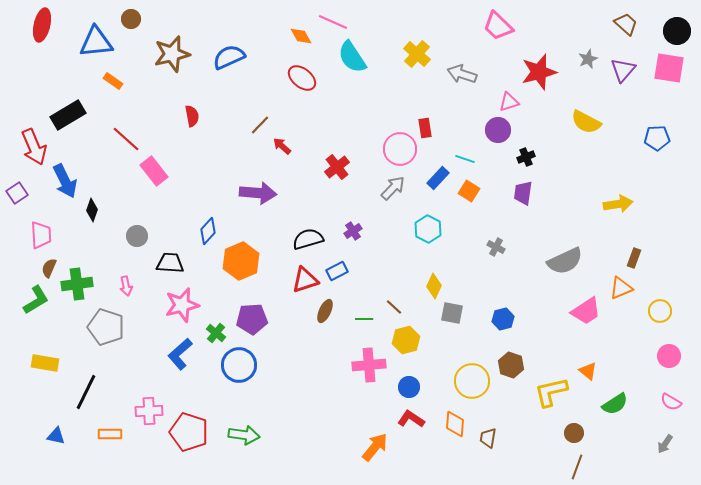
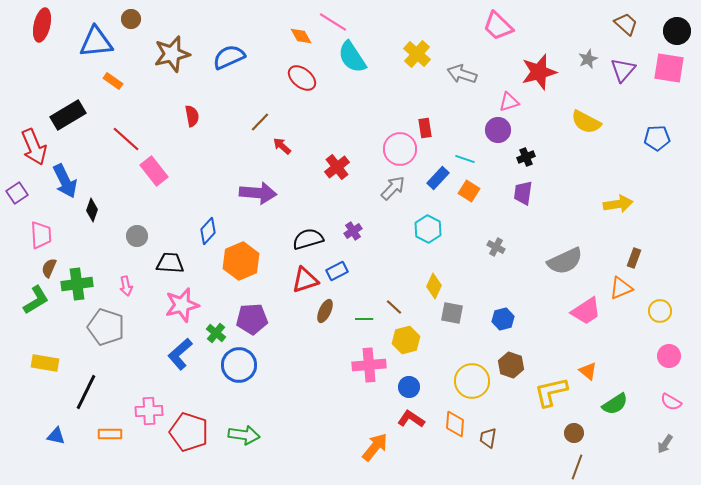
pink line at (333, 22): rotated 8 degrees clockwise
brown line at (260, 125): moved 3 px up
